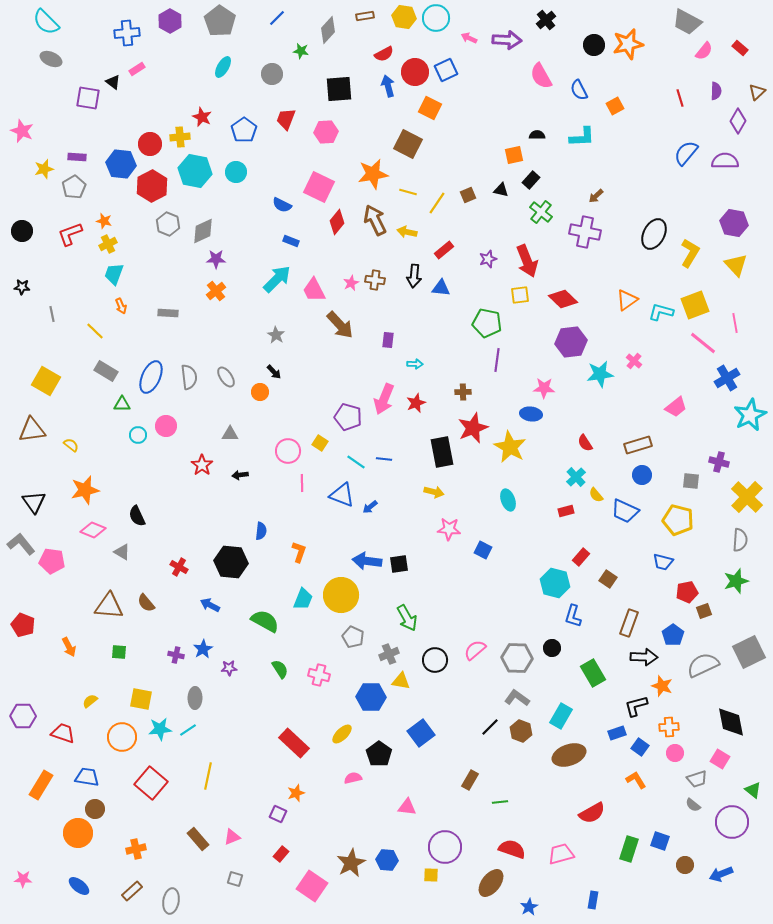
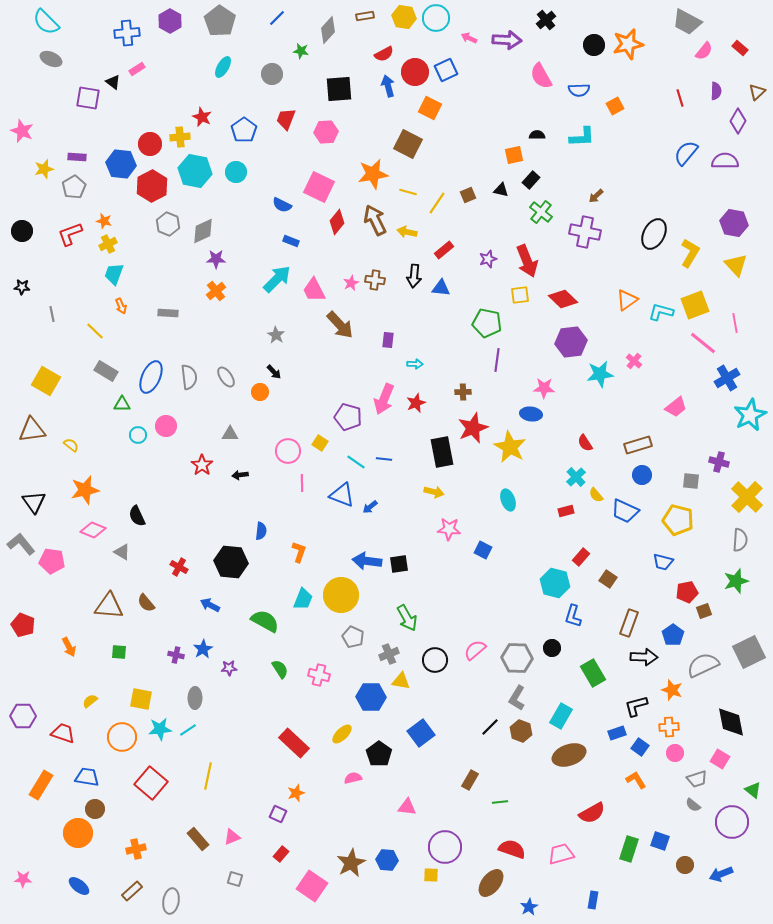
blue semicircle at (579, 90): rotated 65 degrees counterclockwise
orange star at (662, 686): moved 10 px right, 4 px down
gray L-shape at (517, 698): rotated 95 degrees counterclockwise
